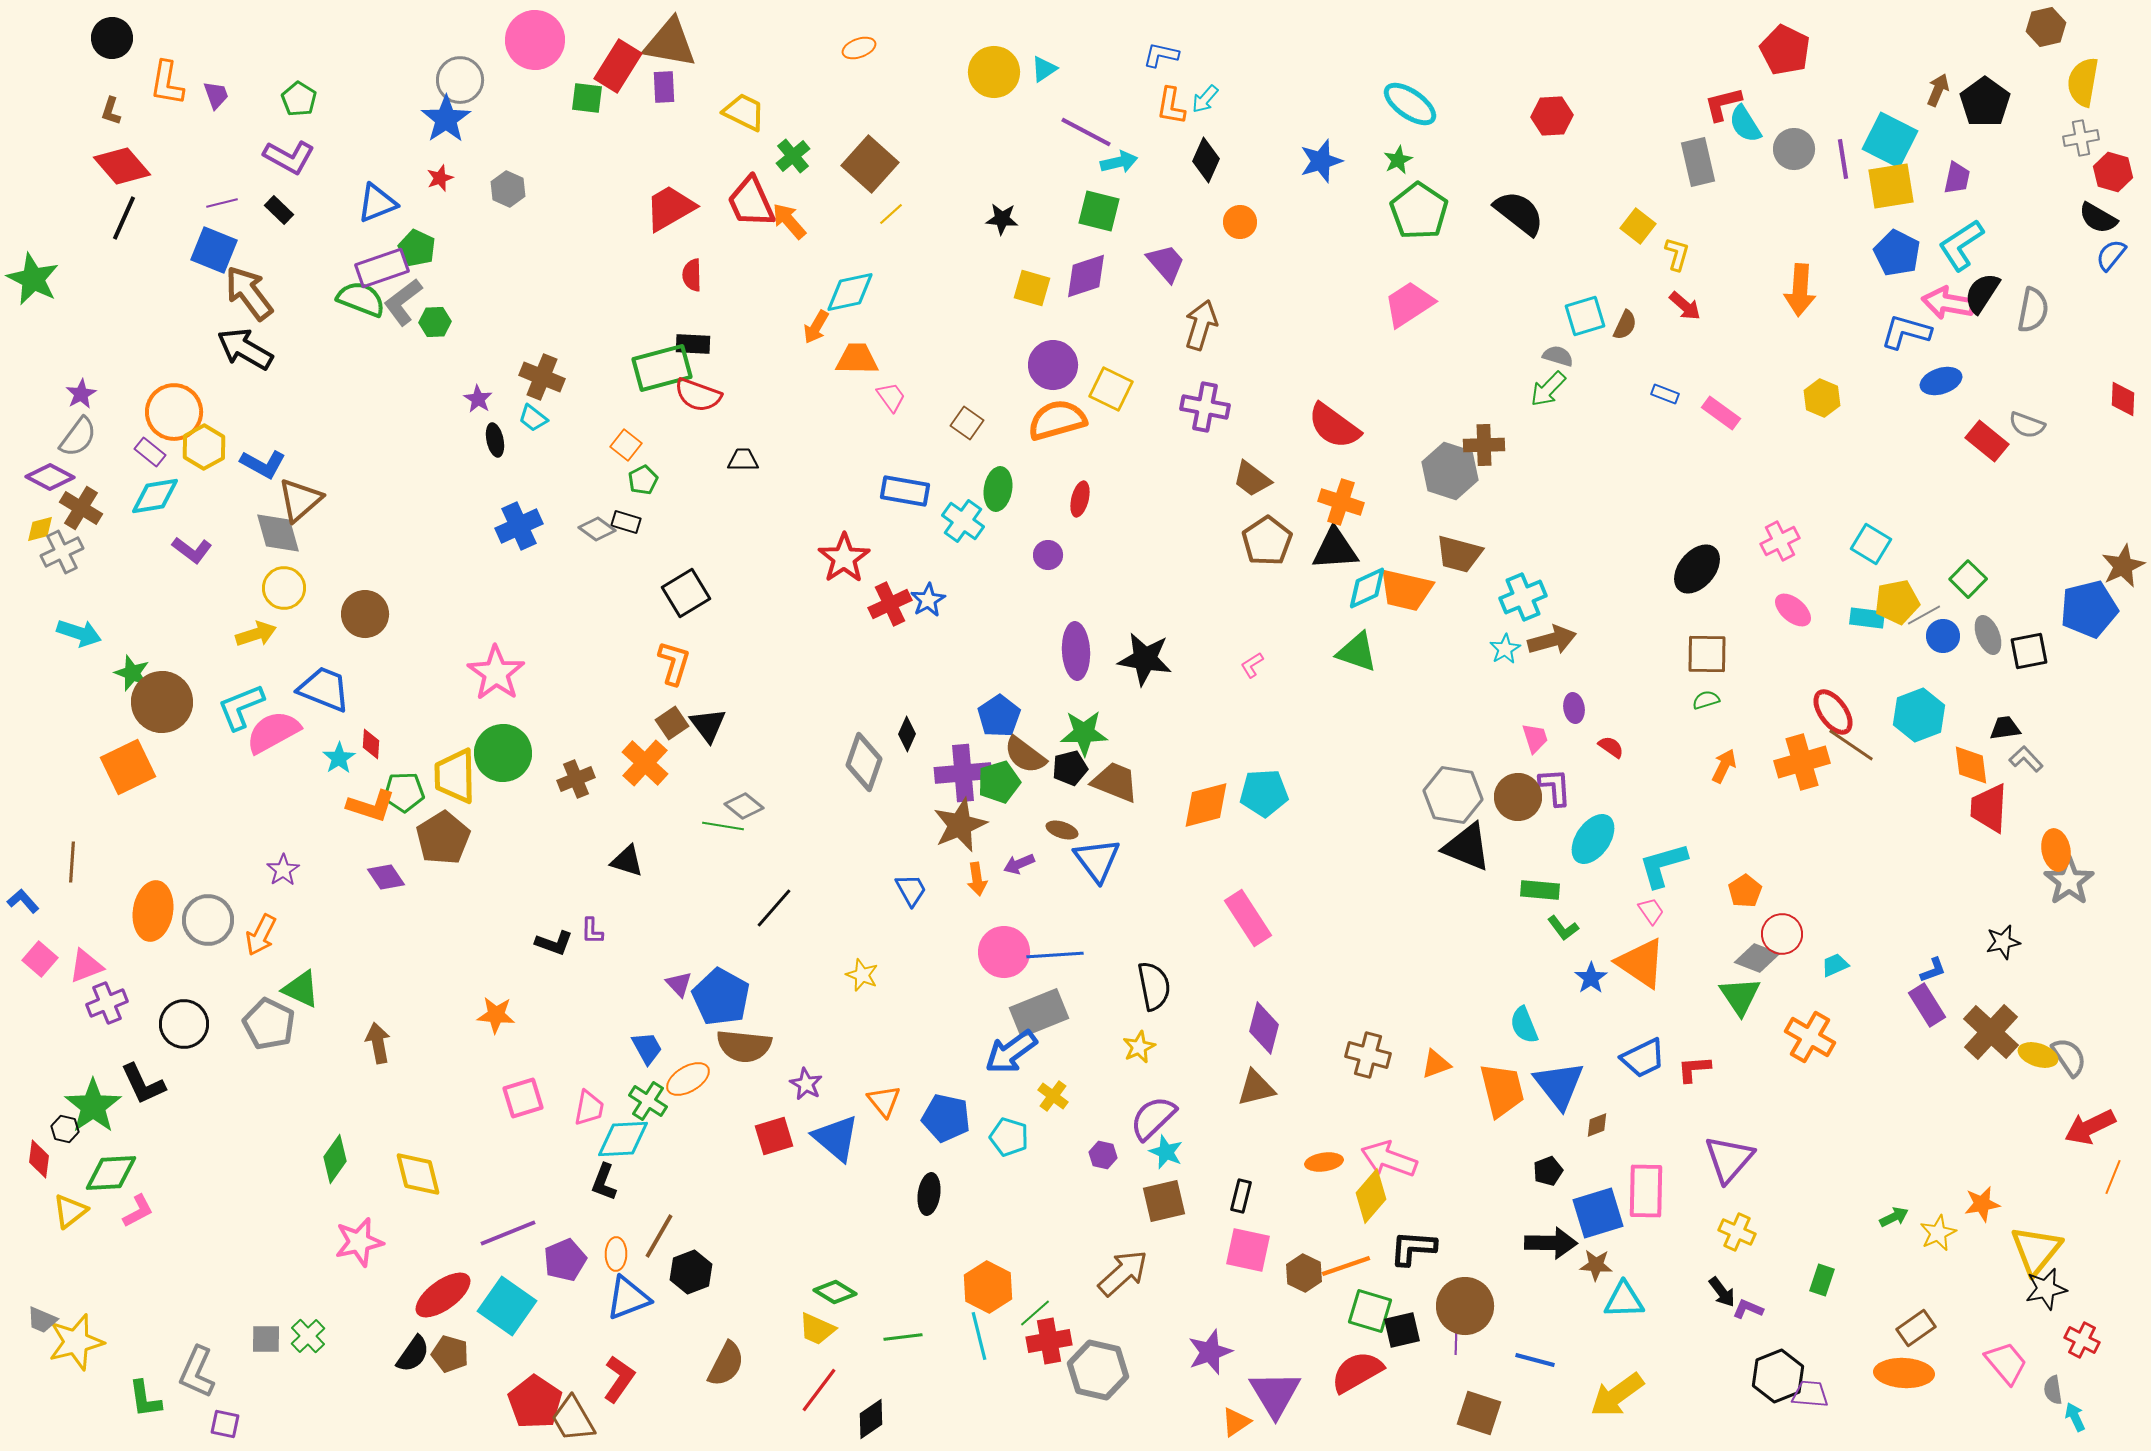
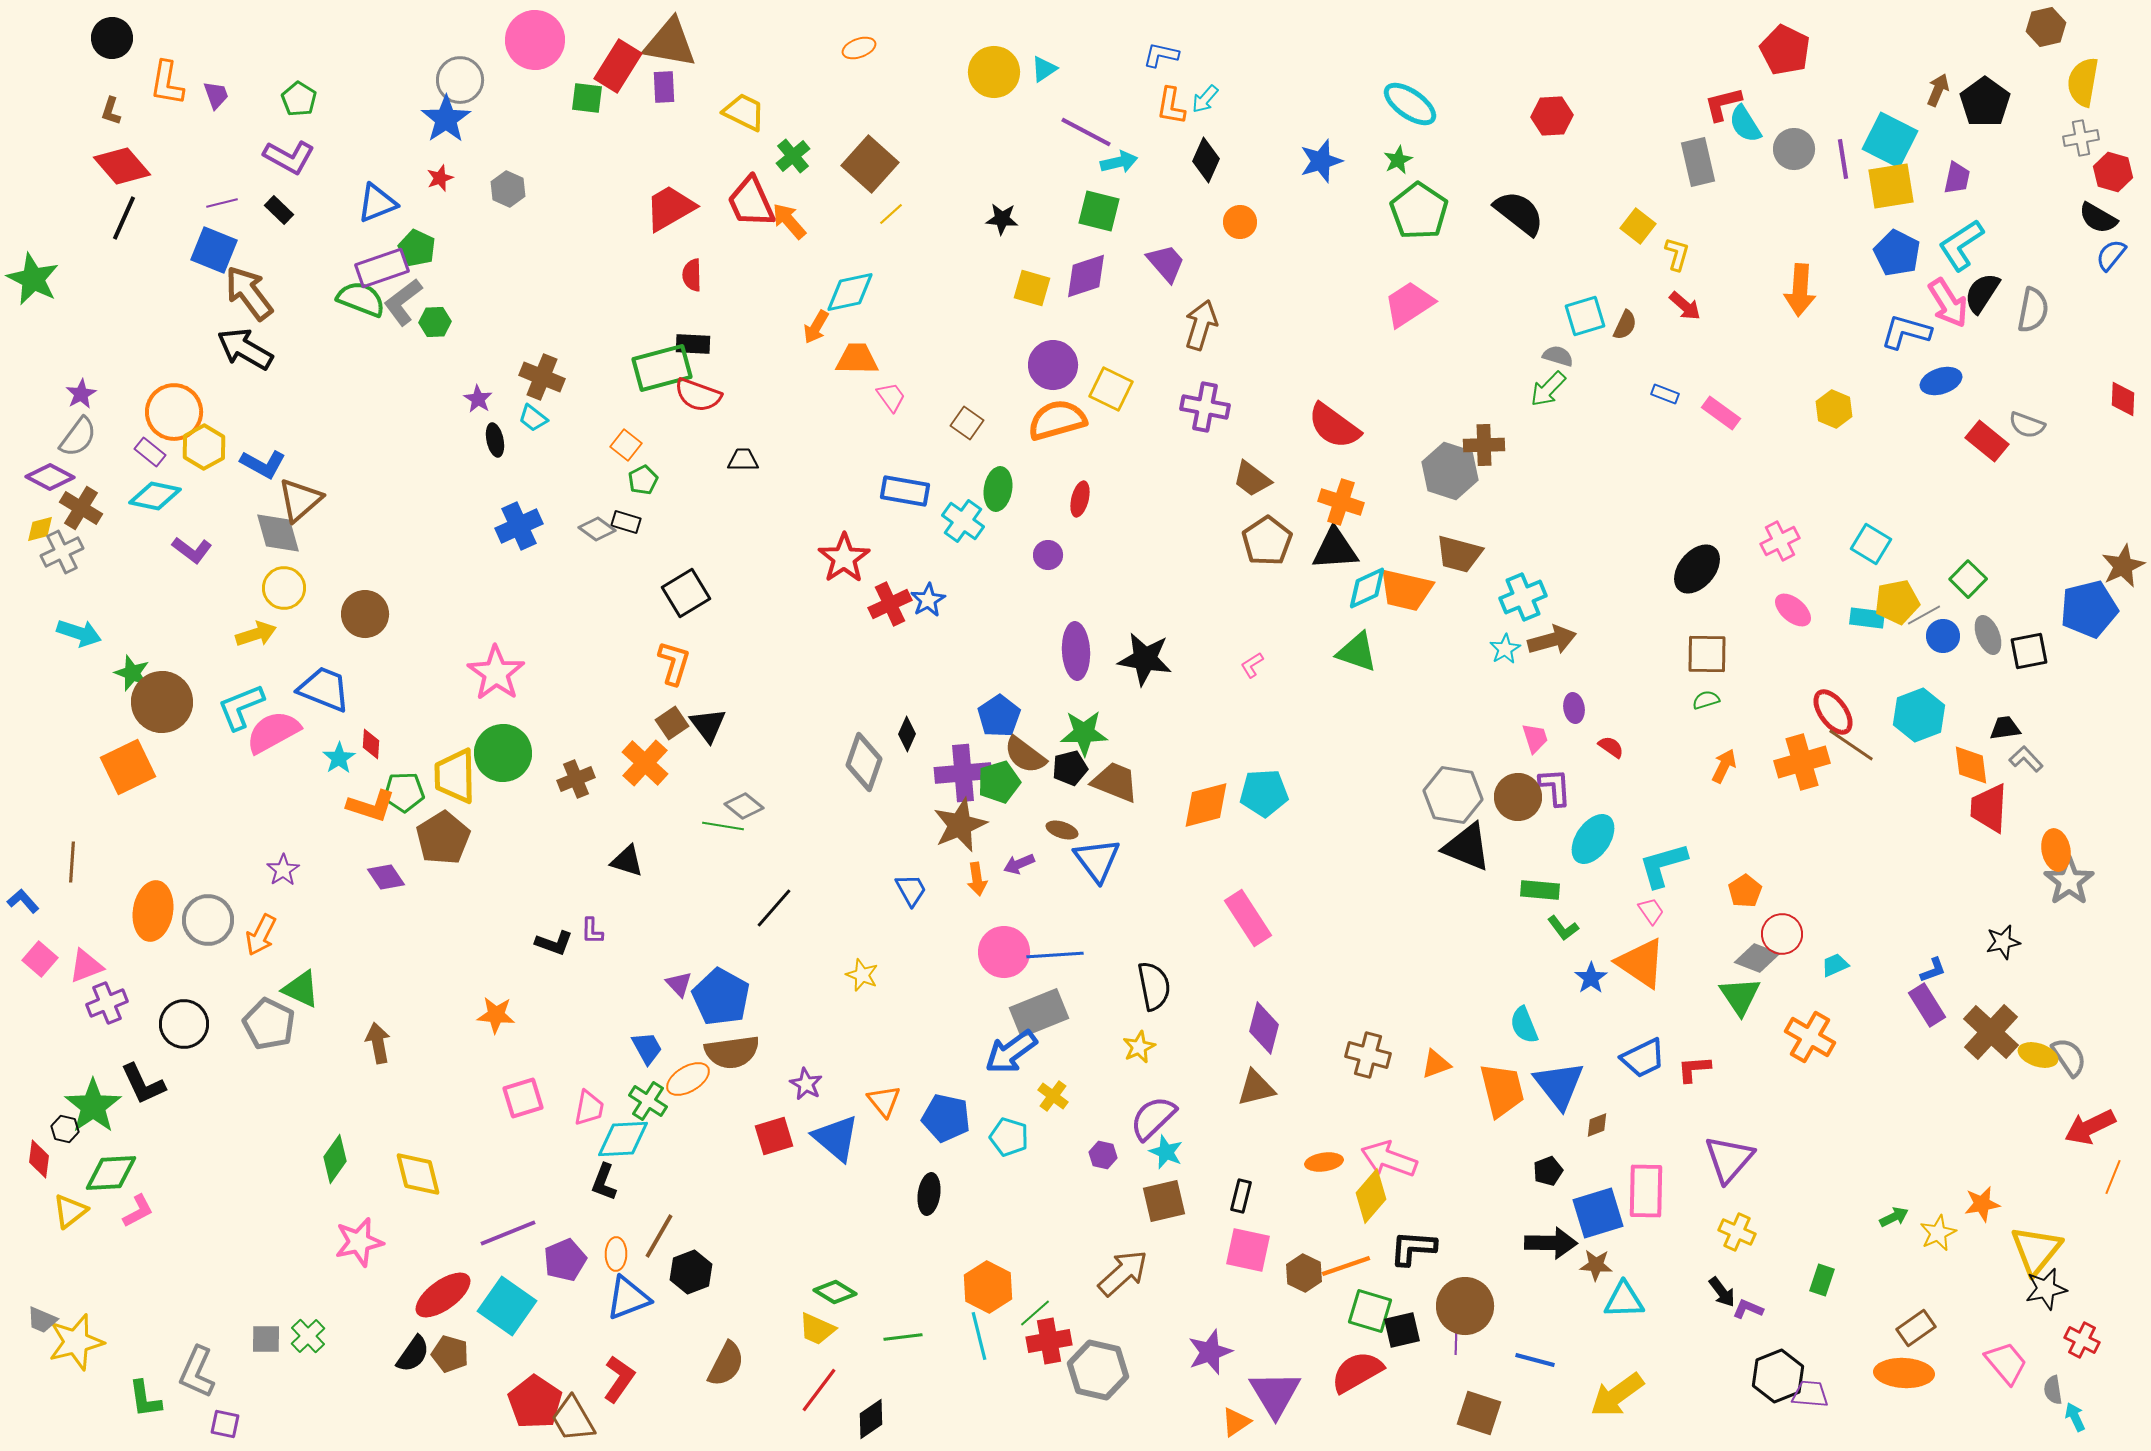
pink arrow at (1948, 303): rotated 132 degrees counterclockwise
yellow hexagon at (1822, 398): moved 12 px right, 11 px down
cyan diamond at (155, 496): rotated 21 degrees clockwise
brown semicircle at (744, 1046): moved 12 px left, 6 px down; rotated 14 degrees counterclockwise
